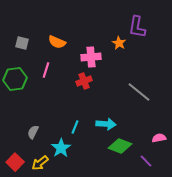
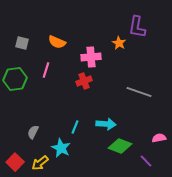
gray line: rotated 20 degrees counterclockwise
cyan star: rotated 12 degrees counterclockwise
